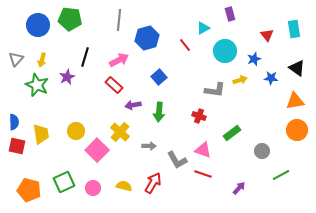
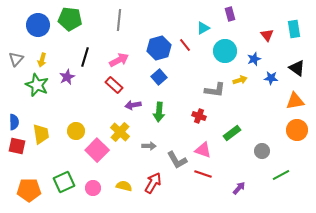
blue hexagon at (147, 38): moved 12 px right, 10 px down
orange pentagon at (29, 190): rotated 15 degrees counterclockwise
